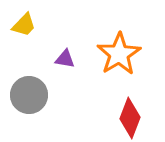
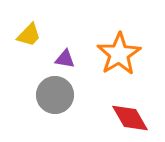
yellow trapezoid: moved 5 px right, 10 px down
gray circle: moved 26 px right
red diamond: rotated 51 degrees counterclockwise
